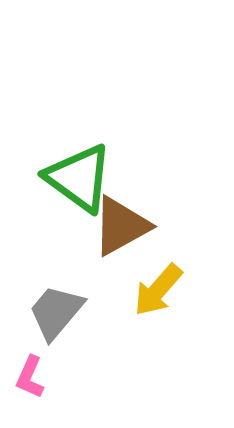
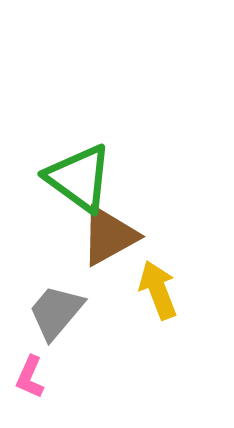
brown triangle: moved 12 px left, 10 px down
yellow arrow: rotated 118 degrees clockwise
